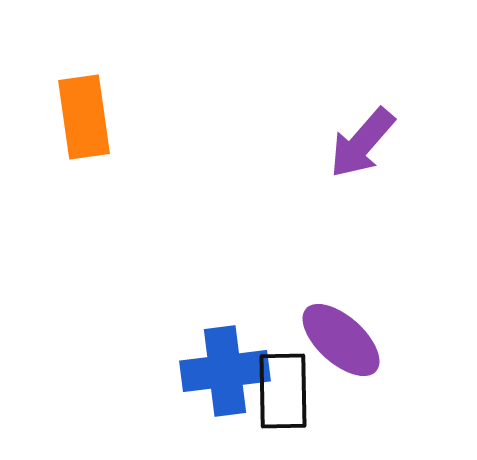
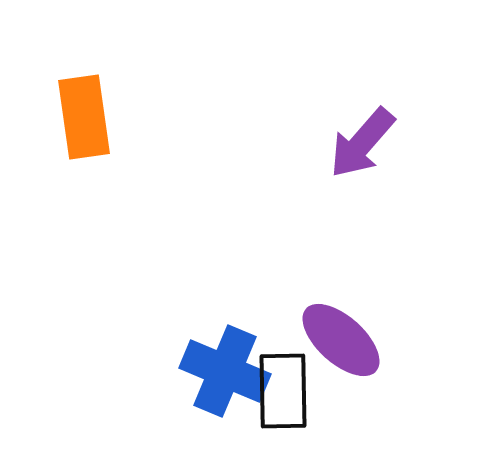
blue cross: rotated 30 degrees clockwise
